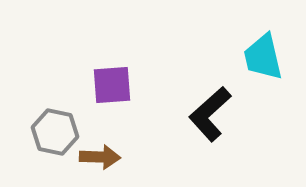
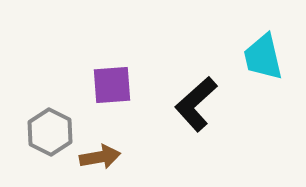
black L-shape: moved 14 px left, 10 px up
gray hexagon: moved 5 px left; rotated 15 degrees clockwise
brown arrow: rotated 12 degrees counterclockwise
